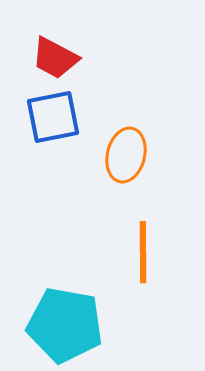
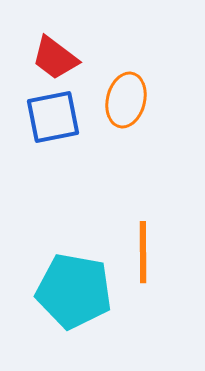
red trapezoid: rotated 9 degrees clockwise
orange ellipse: moved 55 px up
cyan pentagon: moved 9 px right, 34 px up
